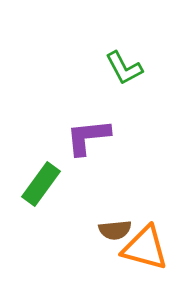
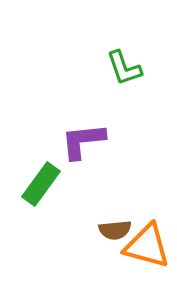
green L-shape: rotated 9 degrees clockwise
purple L-shape: moved 5 px left, 4 px down
orange triangle: moved 2 px right, 2 px up
